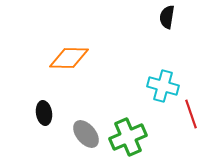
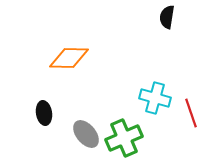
cyan cross: moved 8 px left, 12 px down
red line: moved 1 px up
green cross: moved 4 px left, 1 px down
